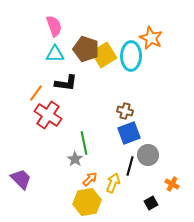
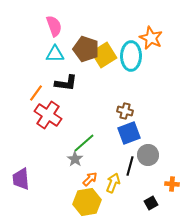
green line: rotated 60 degrees clockwise
purple trapezoid: rotated 140 degrees counterclockwise
orange cross: rotated 24 degrees counterclockwise
